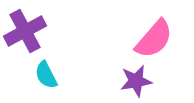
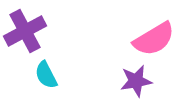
pink semicircle: rotated 18 degrees clockwise
